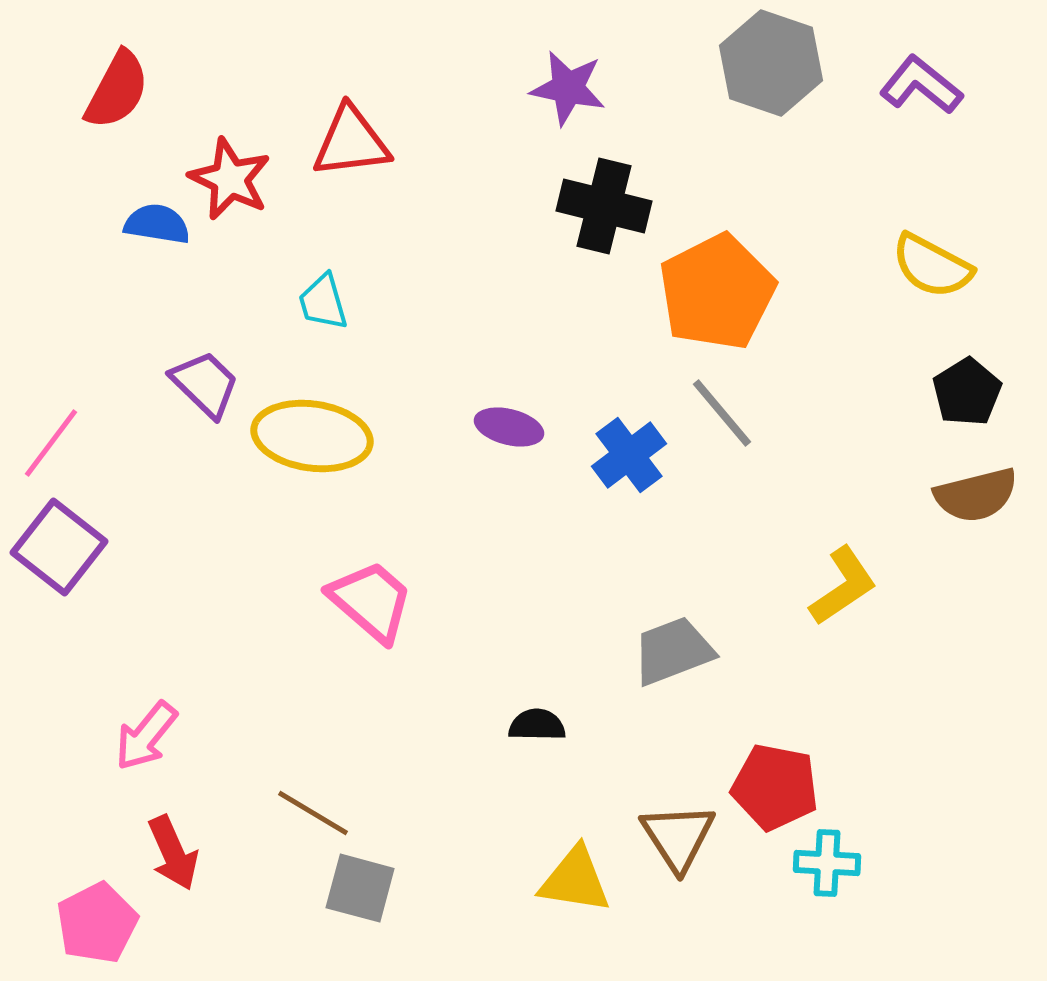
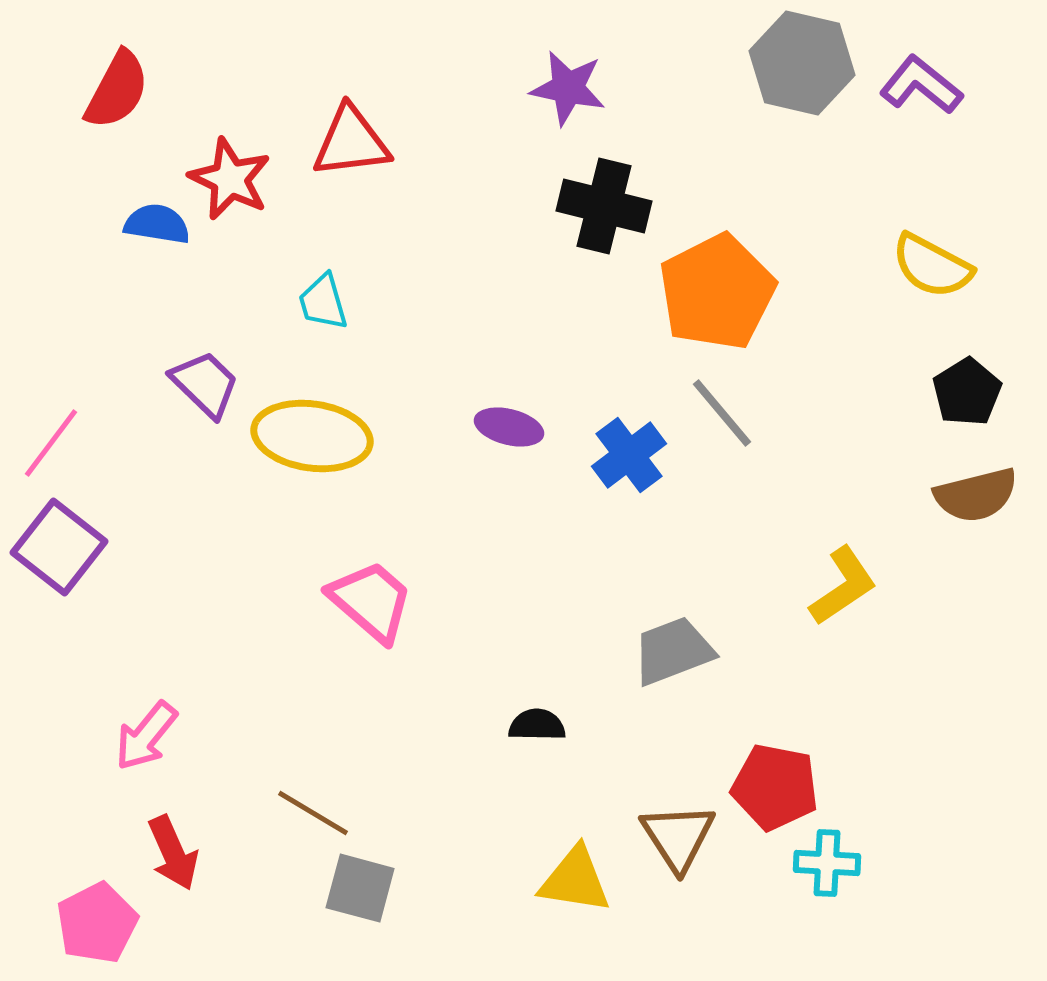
gray hexagon: moved 31 px right; rotated 6 degrees counterclockwise
